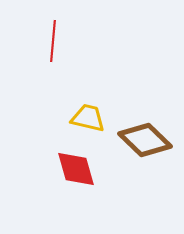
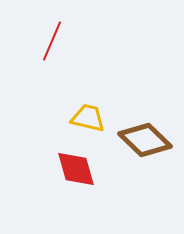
red line: moved 1 px left; rotated 18 degrees clockwise
